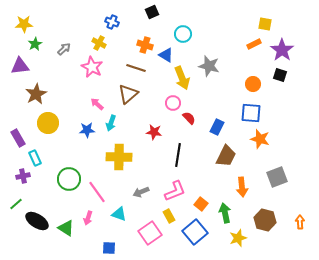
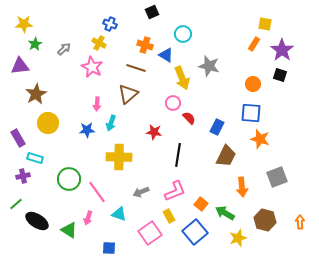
blue cross at (112, 22): moved 2 px left, 2 px down
orange rectangle at (254, 44): rotated 32 degrees counterclockwise
pink arrow at (97, 104): rotated 128 degrees counterclockwise
cyan rectangle at (35, 158): rotated 49 degrees counterclockwise
green arrow at (225, 213): rotated 48 degrees counterclockwise
green triangle at (66, 228): moved 3 px right, 2 px down
